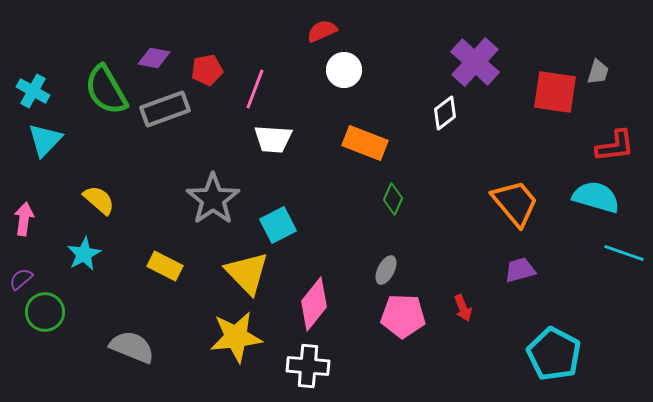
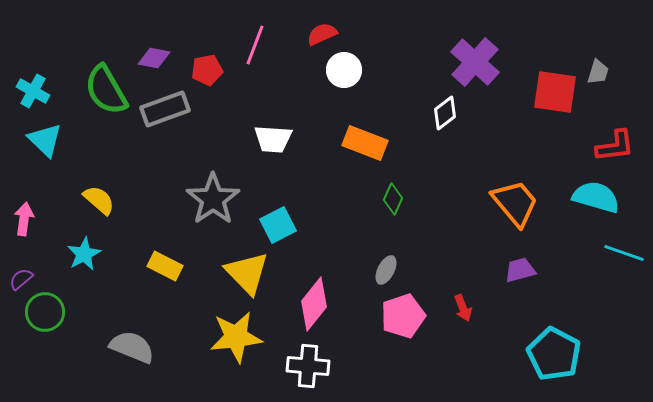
red semicircle: moved 3 px down
pink line: moved 44 px up
cyan triangle: rotated 30 degrees counterclockwise
pink pentagon: rotated 21 degrees counterclockwise
